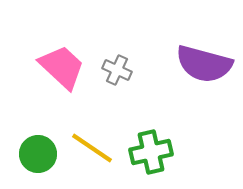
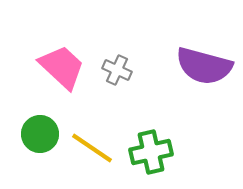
purple semicircle: moved 2 px down
green circle: moved 2 px right, 20 px up
